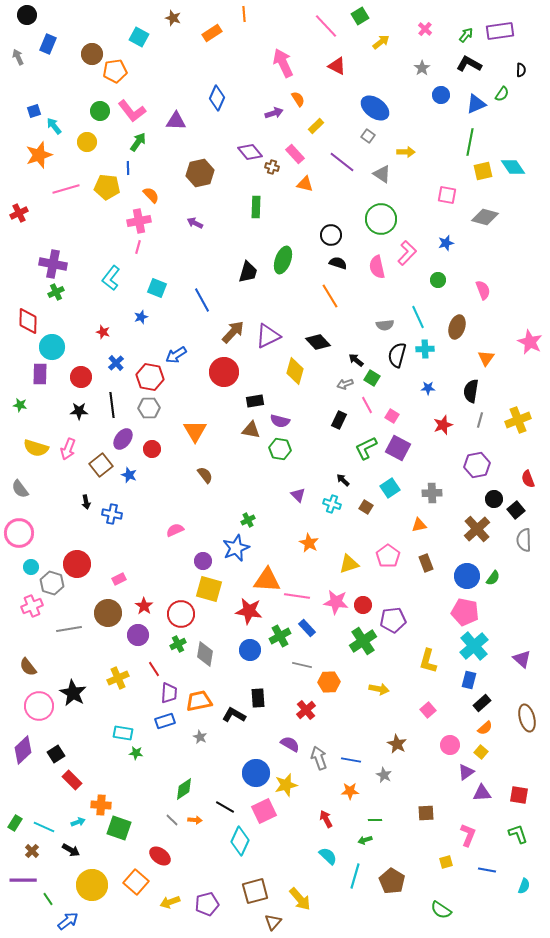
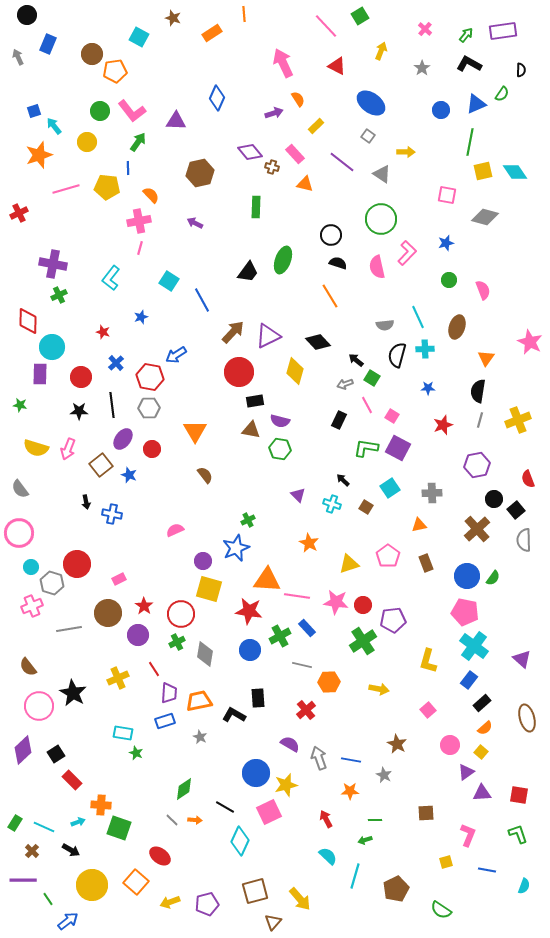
purple rectangle at (500, 31): moved 3 px right
yellow arrow at (381, 42): moved 9 px down; rotated 30 degrees counterclockwise
blue circle at (441, 95): moved 15 px down
blue ellipse at (375, 108): moved 4 px left, 5 px up
cyan diamond at (513, 167): moved 2 px right, 5 px down
pink line at (138, 247): moved 2 px right, 1 px down
black trapezoid at (248, 272): rotated 20 degrees clockwise
green circle at (438, 280): moved 11 px right
cyan square at (157, 288): moved 12 px right, 7 px up; rotated 12 degrees clockwise
green cross at (56, 292): moved 3 px right, 3 px down
red circle at (224, 372): moved 15 px right
black semicircle at (471, 391): moved 7 px right
green L-shape at (366, 448): rotated 35 degrees clockwise
green cross at (178, 644): moved 1 px left, 2 px up
cyan cross at (474, 646): rotated 12 degrees counterclockwise
blue rectangle at (469, 680): rotated 24 degrees clockwise
green star at (136, 753): rotated 16 degrees clockwise
pink square at (264, 811): moved 5 px right, 1 px down
brown pentagon at (392, 881): moved 4 px right, 8 px down; rotated 15 degrees clockwise
